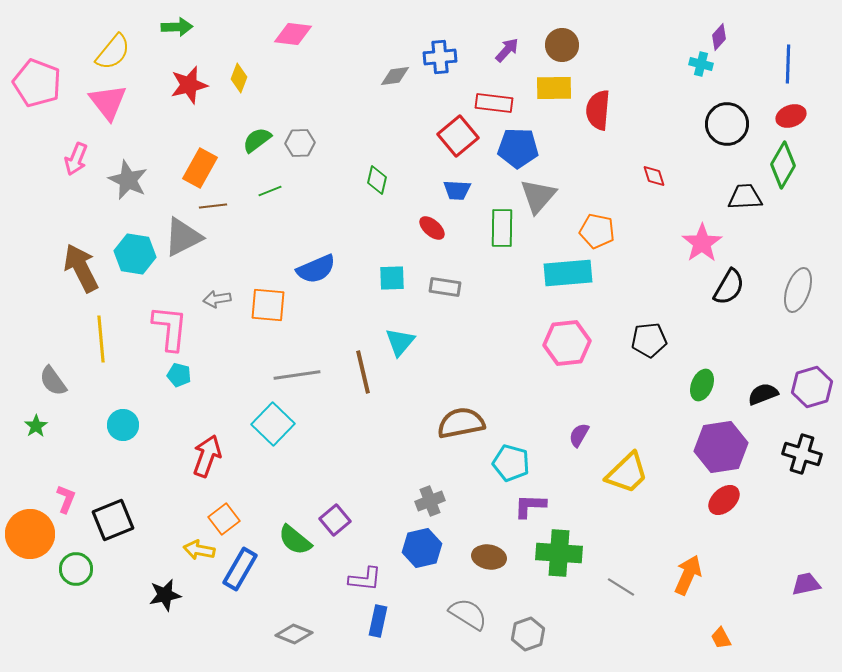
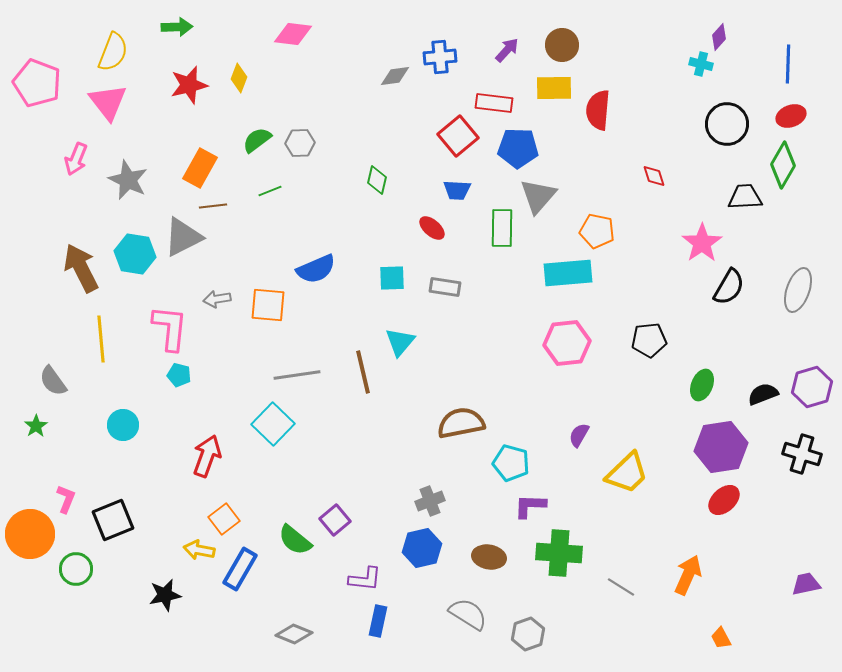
yellow semicircle at (113, 52): rotated 18 degrees counterclockwise
